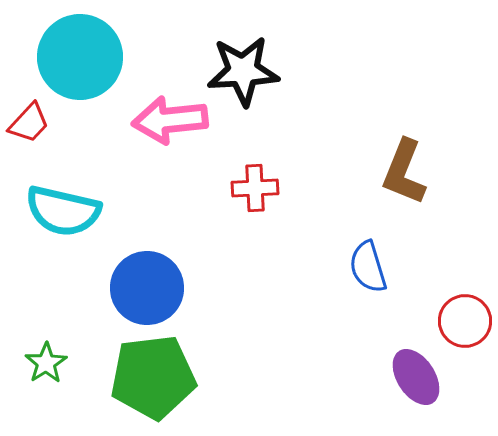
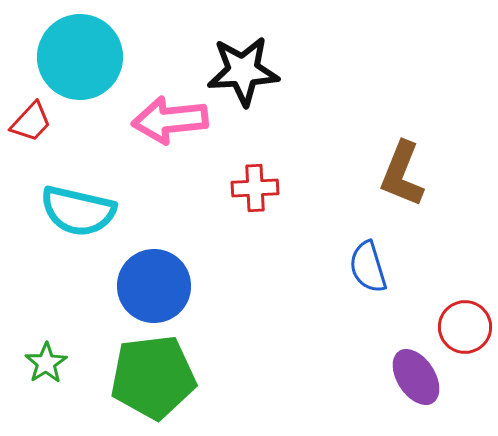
red trapezoid: moved 2 px right, 1 px up
brown L-shape: moved 2 px left, 2 px down
cyan semicircle: moved 15 px right
blue circle: moved 7 px right, 2 px up
red circle: moved 6 px down
